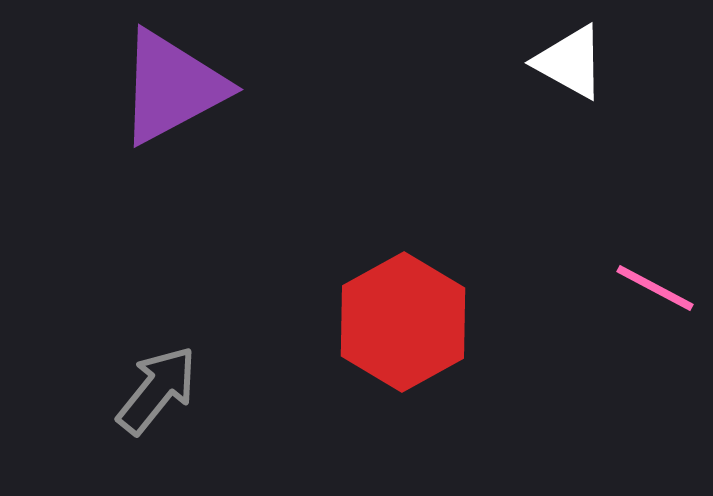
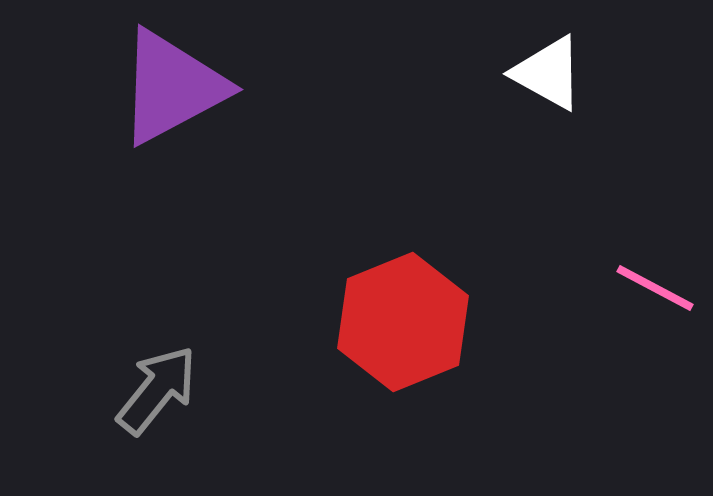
white triangle: moved 22 px left, 11 px down
red hexagon: rotated 7 degrees clockwise
